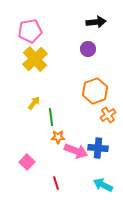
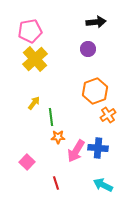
pink arrow: rotated 100 degrees clockwise
